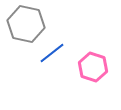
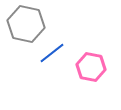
pink hexagon: moved 2 px left; rotated 8 degrees counterclockwise
